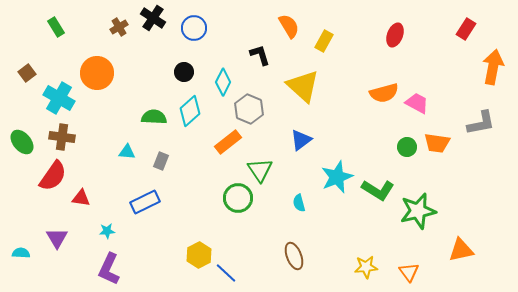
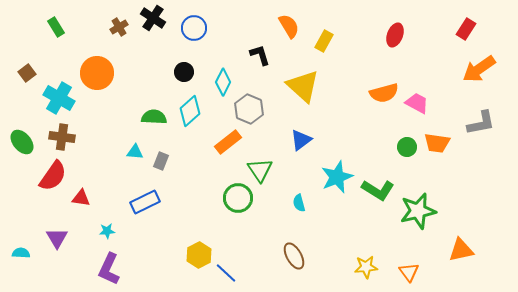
orange arrow at (493, 67): moved 14 px left, 2 px down; rotated 136 degrees counterclockwise
cyan triangle at (127, 152): moved 8 px right
brown ellipse at (294, 256): rotated 8 degrees counterclockwise
